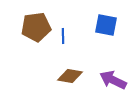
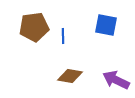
brown pentagon: moved 2 px left
purple arrow: moved 3 px right
